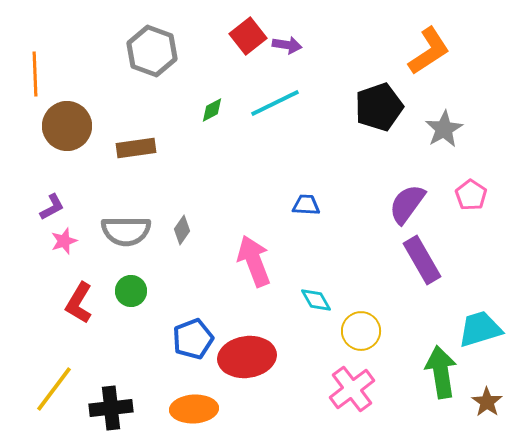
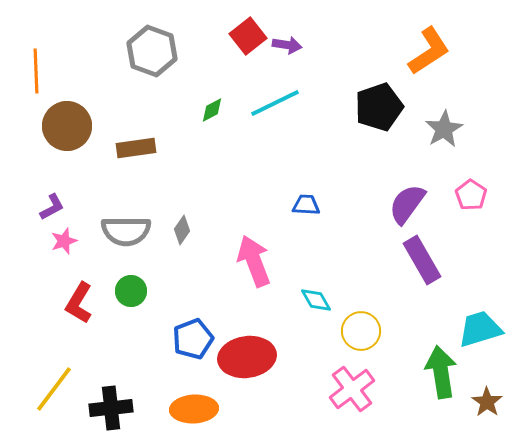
orange line: moved 1 px right, 3 px up
